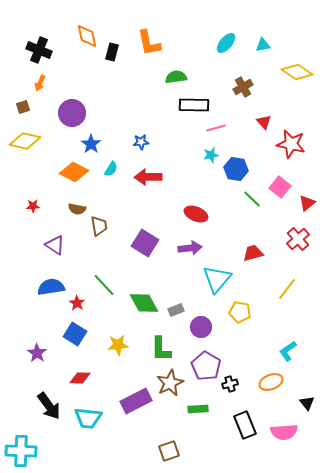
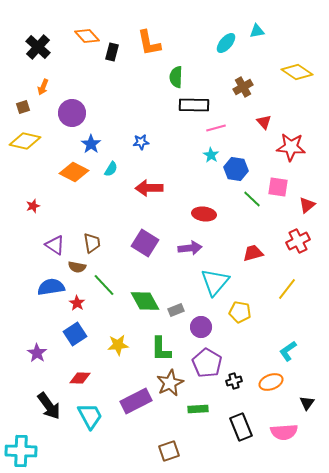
orange diamond at (87, 36): rotated 30 degrees counterclockwise
cyan triangle at (263, 45): moved 6 px left, 14 px up
black cross at (39, 50): moved 1 px left, 3 px up; rotated 20 degrees clockwise
green semicircle at (176, 77): rotated 80 degrees counterclockwise
orange arrow at (40, 83): moved 3 px right, 4 px down
red star at (291, 144): moved 3 px down; rotated 8 degrees counterclockwise
cyan star at (211, 155): rotated 28 degrees counterclockwise
red arrow at (148, 177): moved 1 px right, 11 px down
pink square at (280, 187): moved 2 px left; rotated 30 degrees counterclockwise
red triangle at (307, 203): moved 2 px down
red star at (33, 206): rotated 16 degrees counterclockwise
brown semicircle at (77, 209): moved 58 px down
red ellipse at (196, 214): moved 8 px right; rotated 15 degrees counterclockwise
brown trapezoid at (99, 226): moved 7 px left, 17 px down
red cross at (298, 239): moved 2 px down; rotated 15 degrees clockwise
cyan triangle at (217, 279): moved 2 px left, 3 px down
green diamond at (144, 303): moved 1 px right, 2 px up
blue square at (75, 334): rotated 25 degrees clockwise
purple pentagon at (206, 366): moved 1 px right, 3 px up
black cross at (230, 384): moved 4 px right, 3 px up
black triangle at (307, 403): rotated 14 degrees clockwise
cyan trapezoid at (88, 418): moved 2 px right, 2 px up; rotated 124 degrees counterclockwise
black rectangle at (245, 425): moved 4 px left, 2 px down
